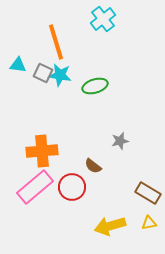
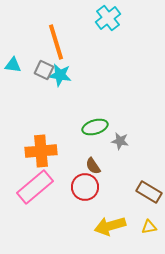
cyan cross: moved 5 px right, 1 px up
cyan triangle: moved 5 px left
gray square: moved 1 px right, 3 px up
green ellipse: moved 41 px down
gray star: rotated 24 degrees clockwise
orange cross: moved 1 px left
brown semicircle: rotated 18 degrees clockwise
red circle: moved 13 px right
brown rectangle: moved 1 px right, 1 px up
yellow triangle: moved 4 px down
